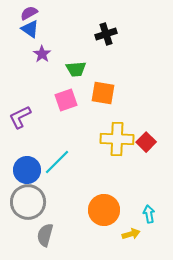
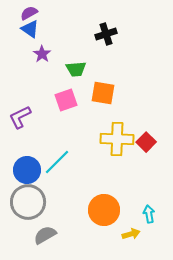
gray semicircle: rotated 45 degrees clockwise
